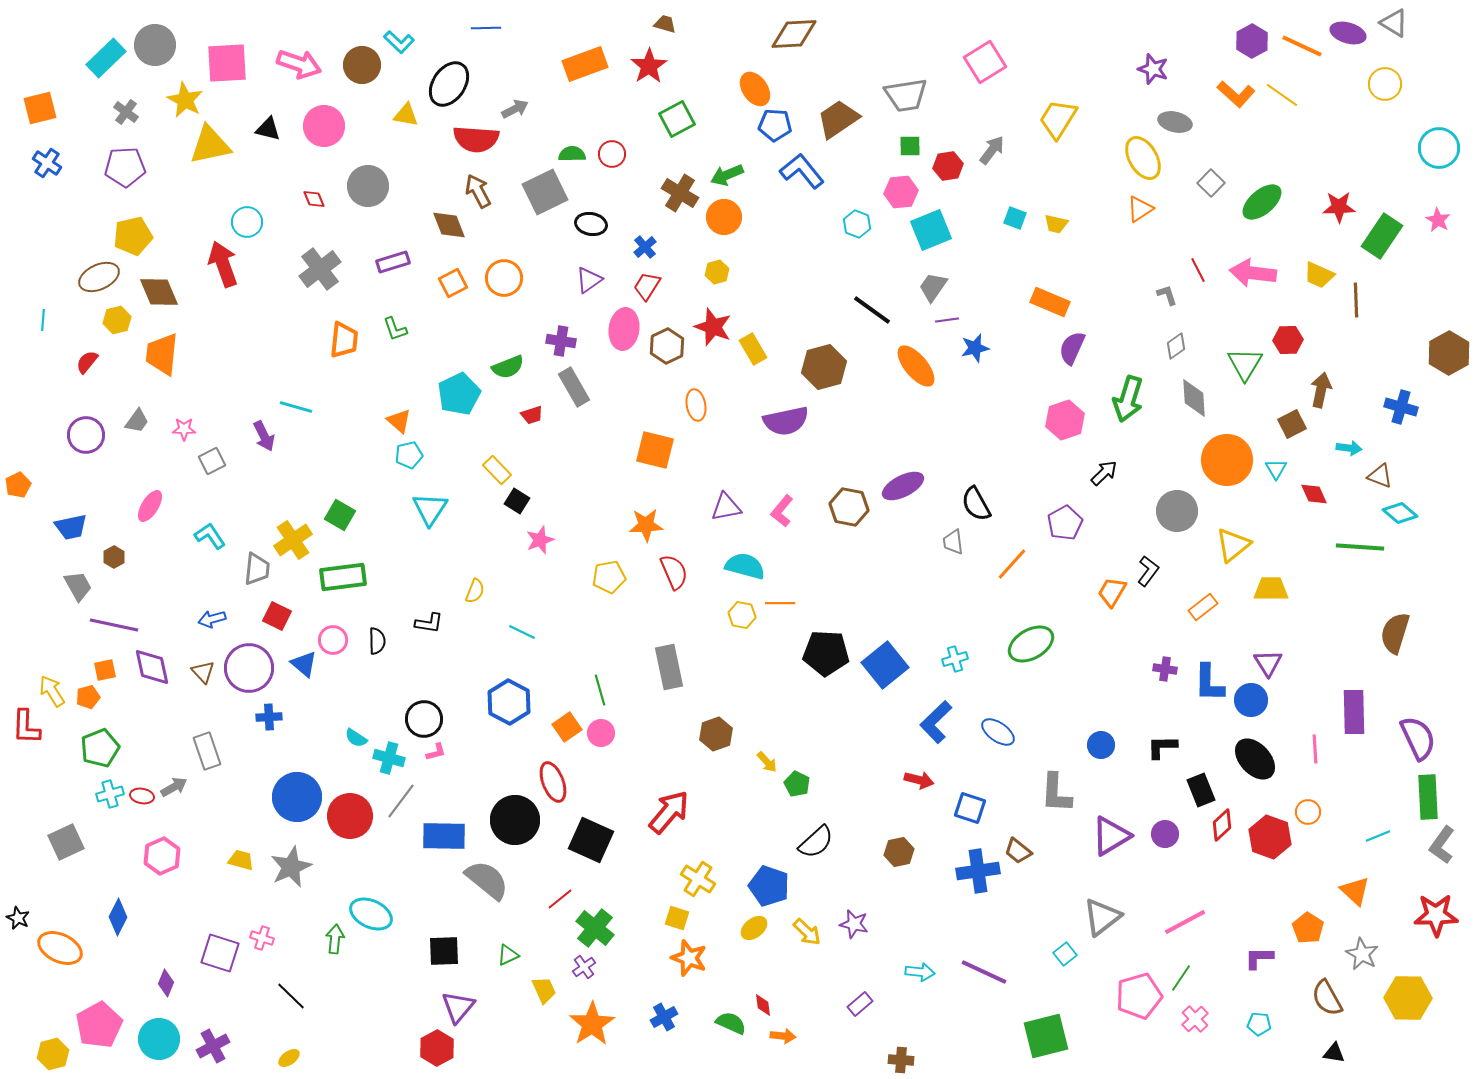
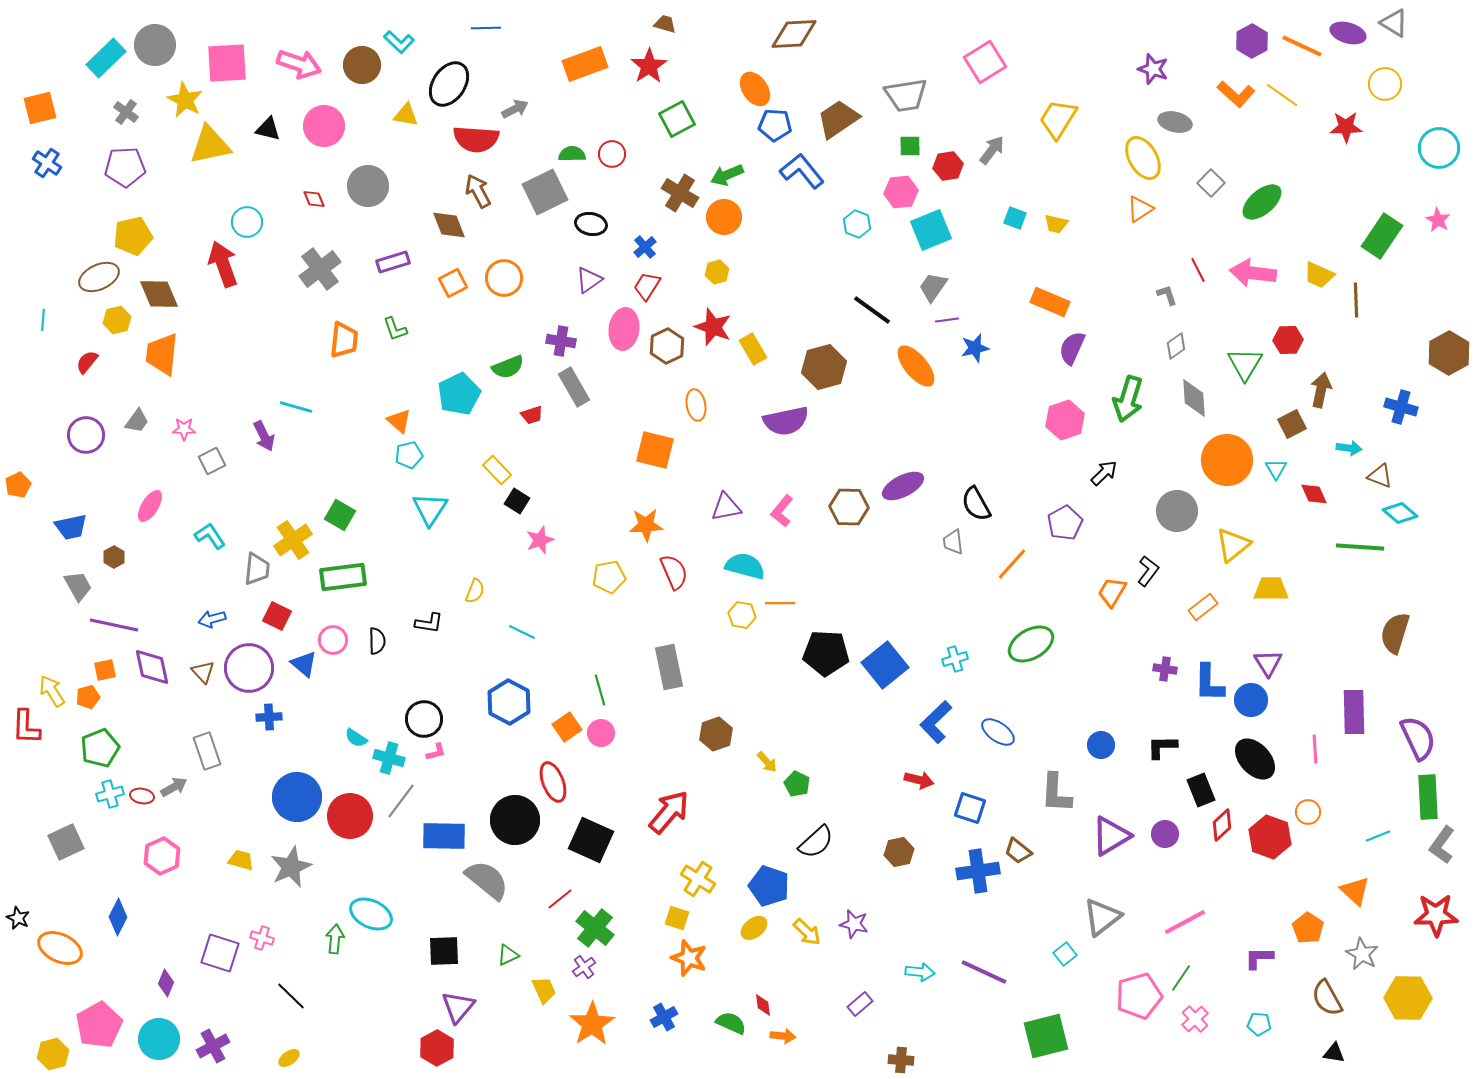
red star at (1339, 207): moved 7 px right, 80 px up
brown diamond at (159, 292): moved 2 px down
brown hexagon at (849, 507): rotated 9 degrees counterclockwise
